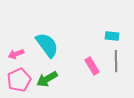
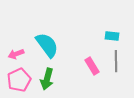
green arrow: rotated 45 degrees counterclockwise
